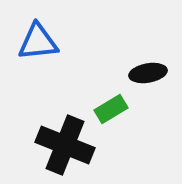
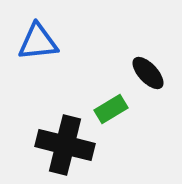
black ellipse: rotated 57 degrees clockwise
black cross: rotated 8 degrees counterclockwise
